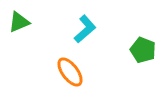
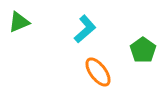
green pentagon: rotated 15 degrees clockwise
orange ellipse: moved 28 px right
